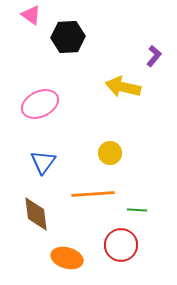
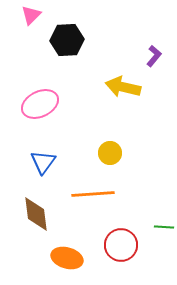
pink triangle: rotated 40 degrees clockwise
black hexagon: moved 1 px left, 3 px down
green line: moved 27 px right, 17 px down
